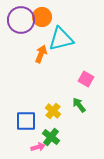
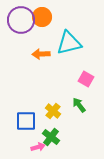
cyan triangle: moved 8 px right, 4 px down
orange arrow: rotated 114 degrees counterclockwise
